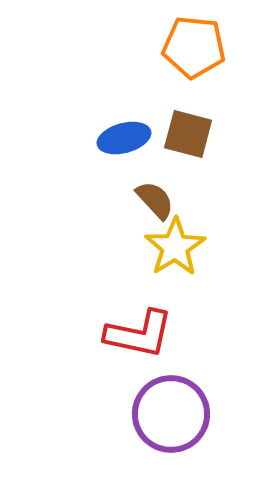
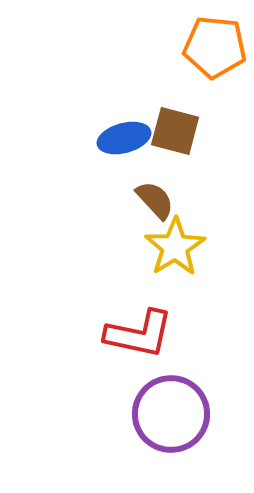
orange pentagon: moved 21 px right
brown square: moved 13 px left, 3 px up
